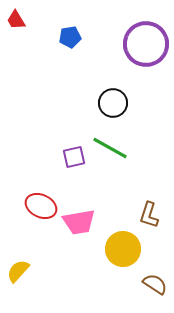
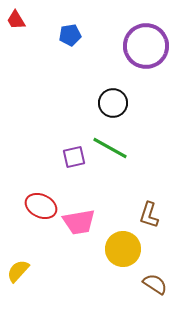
blue pentagon: moved 2 px up
purple circle: moved 2 px down
